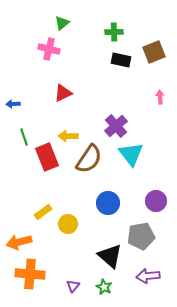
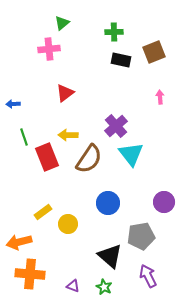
pink cross: rotated 20 degrees counterclockwise
red triangle: moved 2 px right; rotated 12 degrees counterclockwise
yellow arrow: moved 1 px up
purple circle: moved 8 px right, 1 px down
purple arrow: rotated 70 degrees clockwise
purple triangle: rotated 48 degrees counterclockwise
